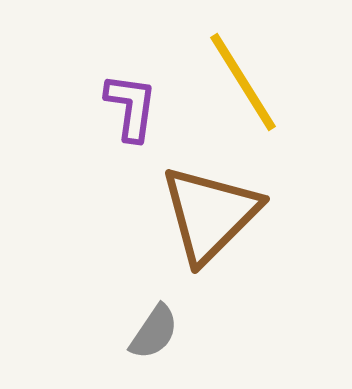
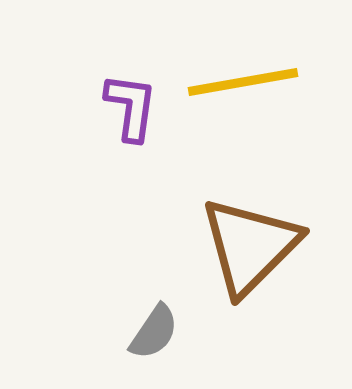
yellow line: rotated 68 degrees counterclockwise
brown triangle: moved 40 px right, 32 px down
